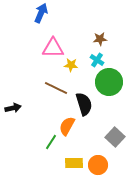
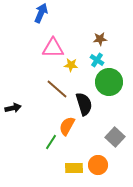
brown line: moved 1 px right, 1 px down; rotated 15 degrees clockwise
yellow rectangle: moved 5 px down
